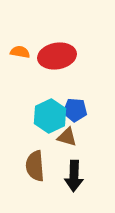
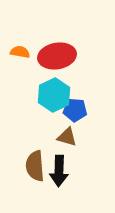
cyan hexagon: moved 4 px right, 21 px up
black arrow: moved 15 px left, 5 px up
